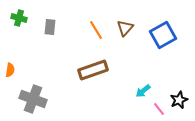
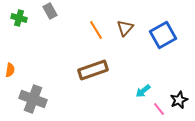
gray rectangle: moved 16 px up; rotated 35 degrees counterclockwise
